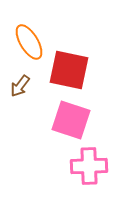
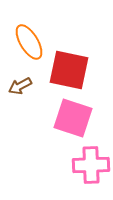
brown arrow: rotated 25 degrees clockwise
pink square: moved 2 px right, 2 px up
pink cross: moved 2 px right, 1 px up
